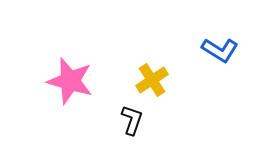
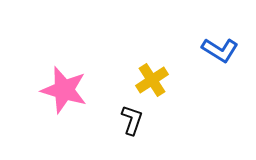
pink star: moved 6 px left, 9 px down
